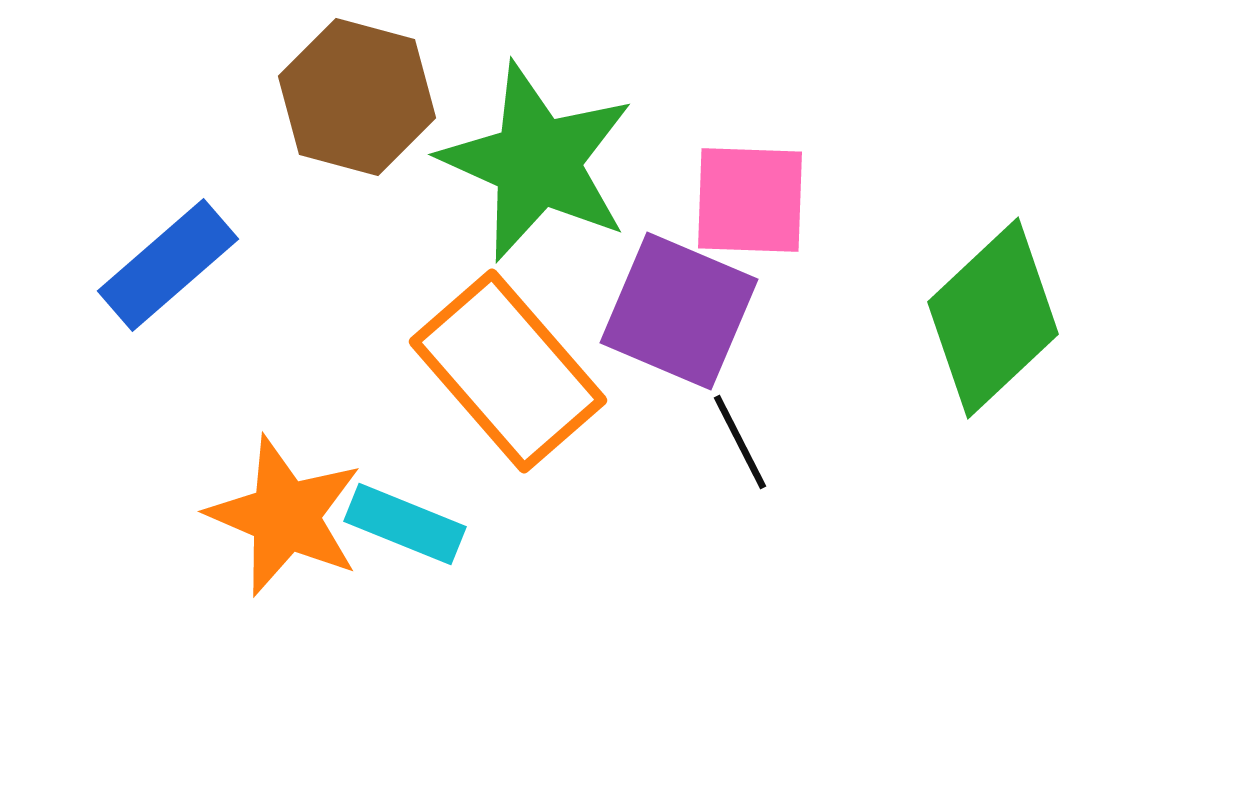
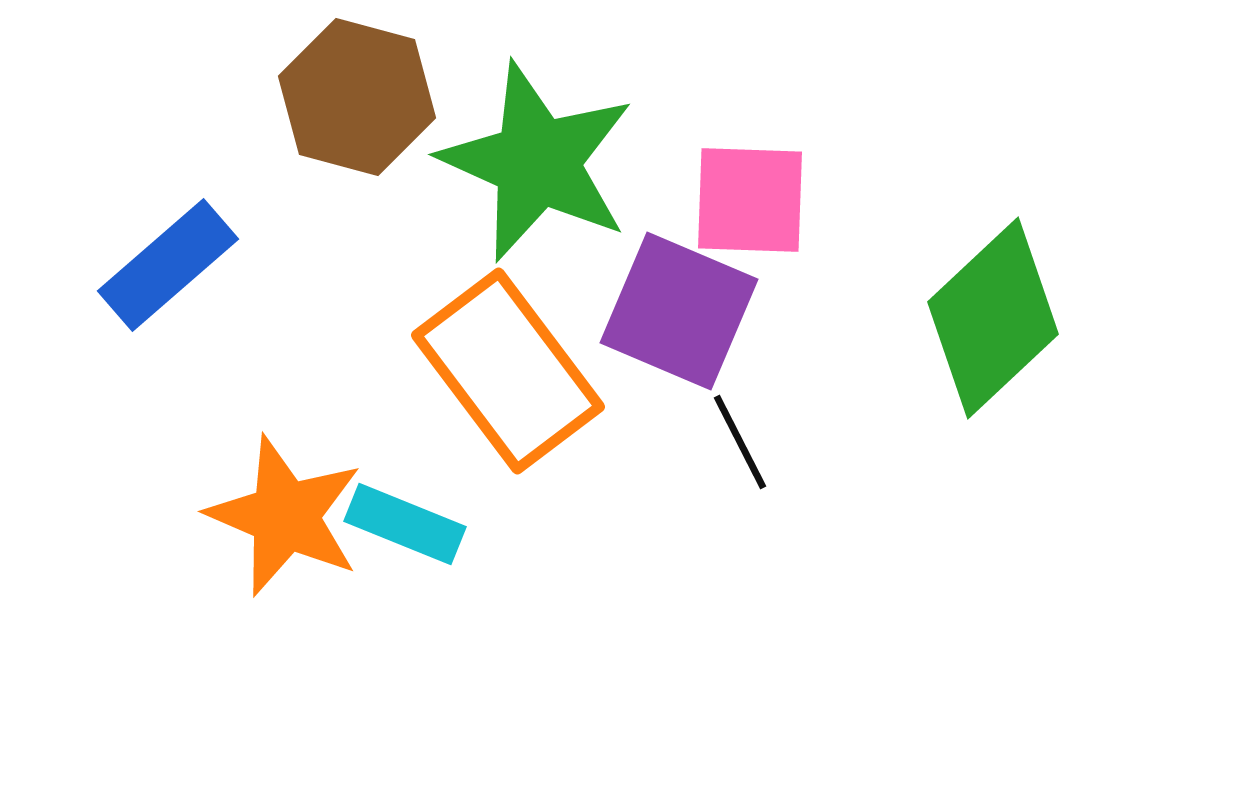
orange rectangle: rotated 4 degrees clockwise
